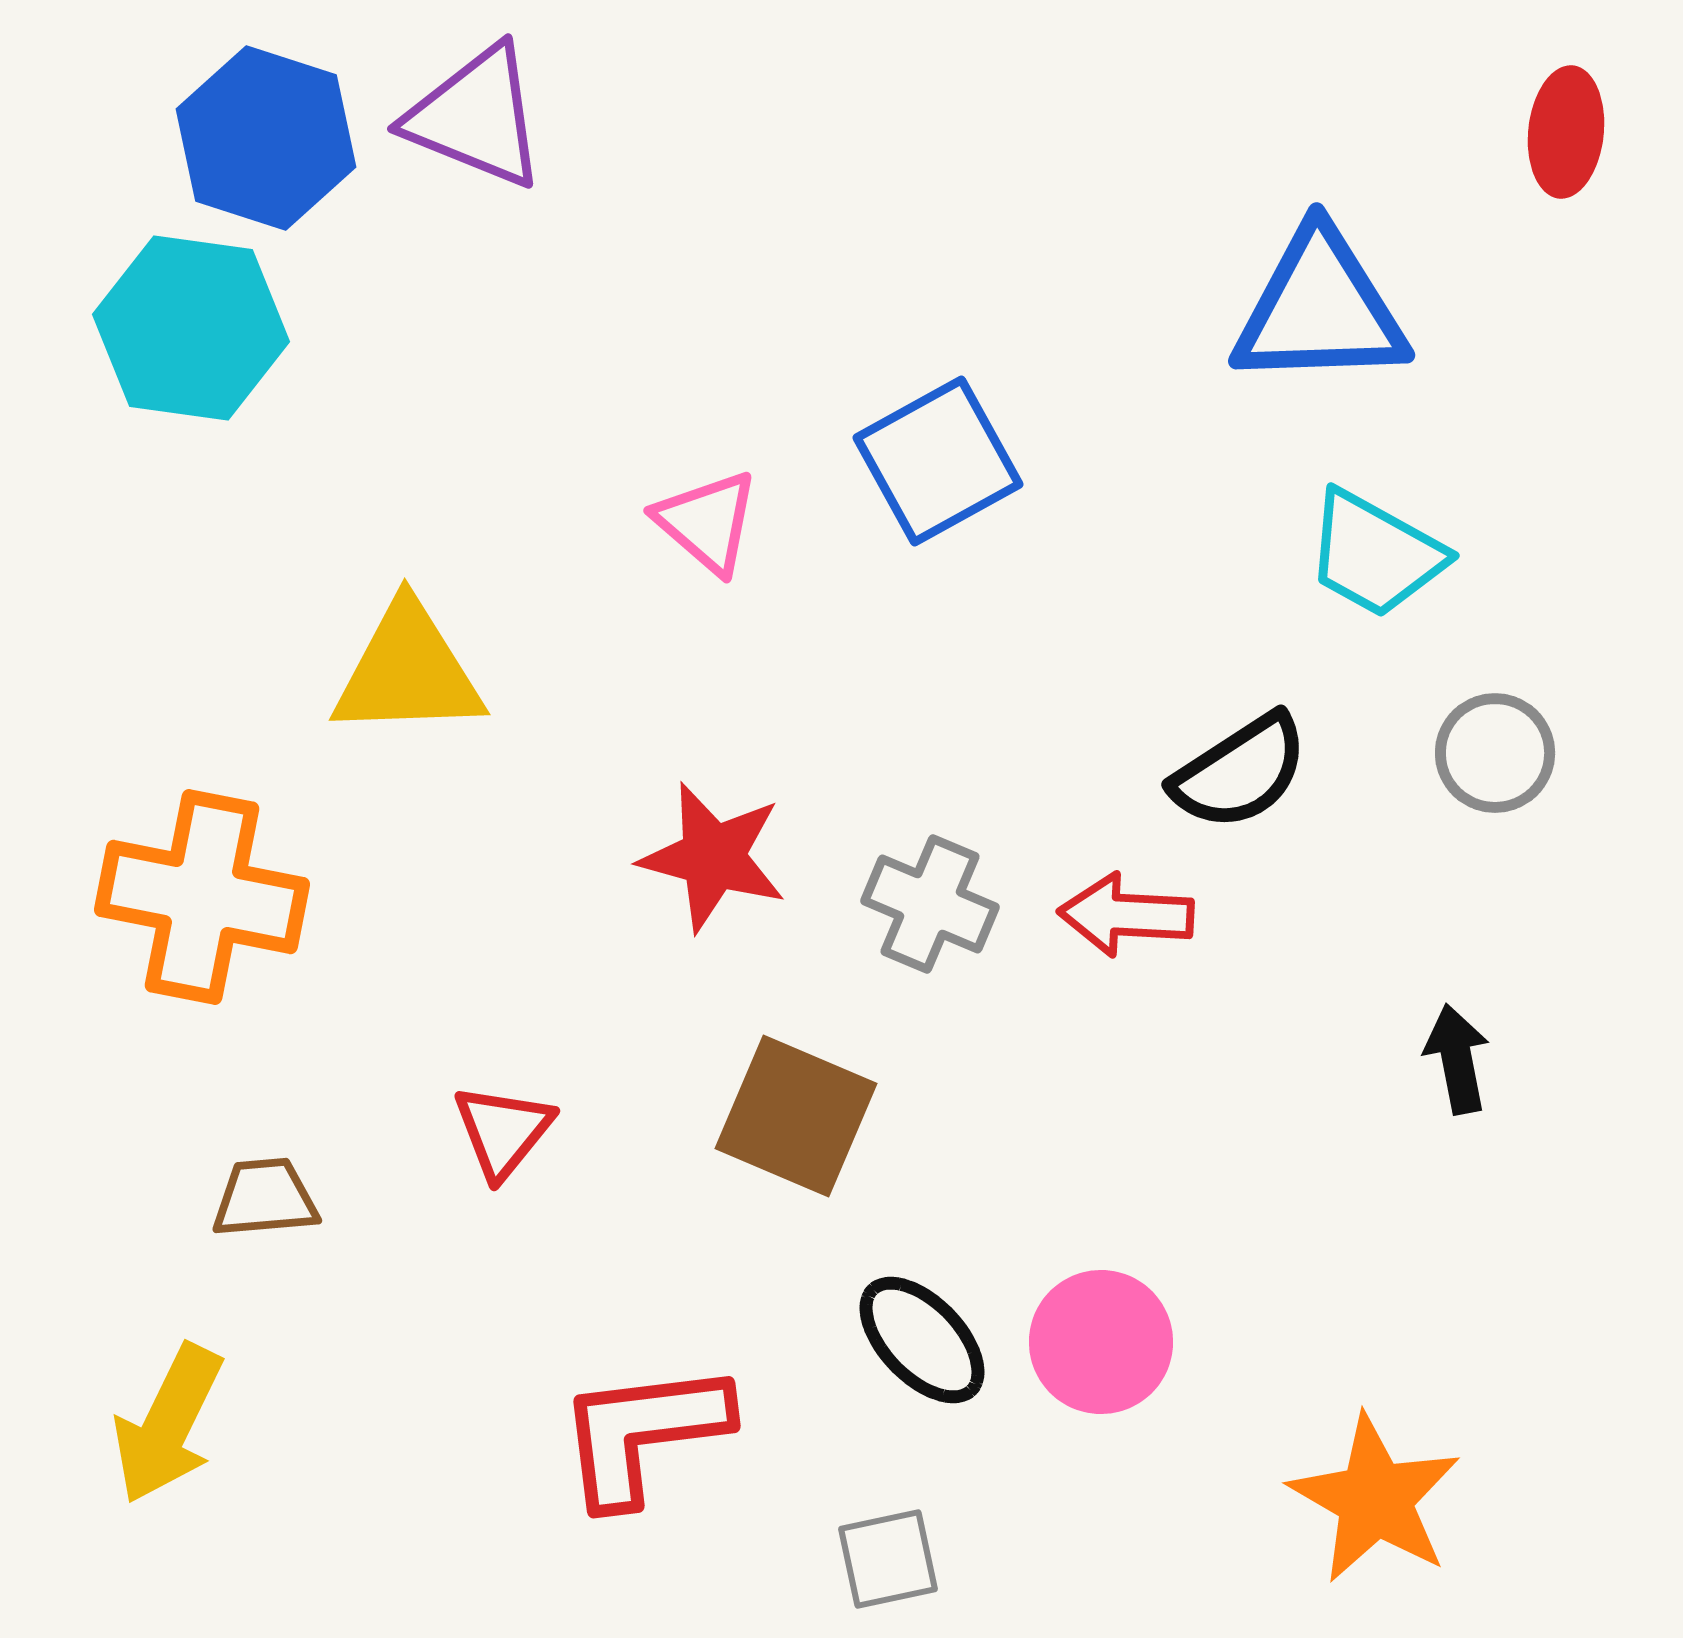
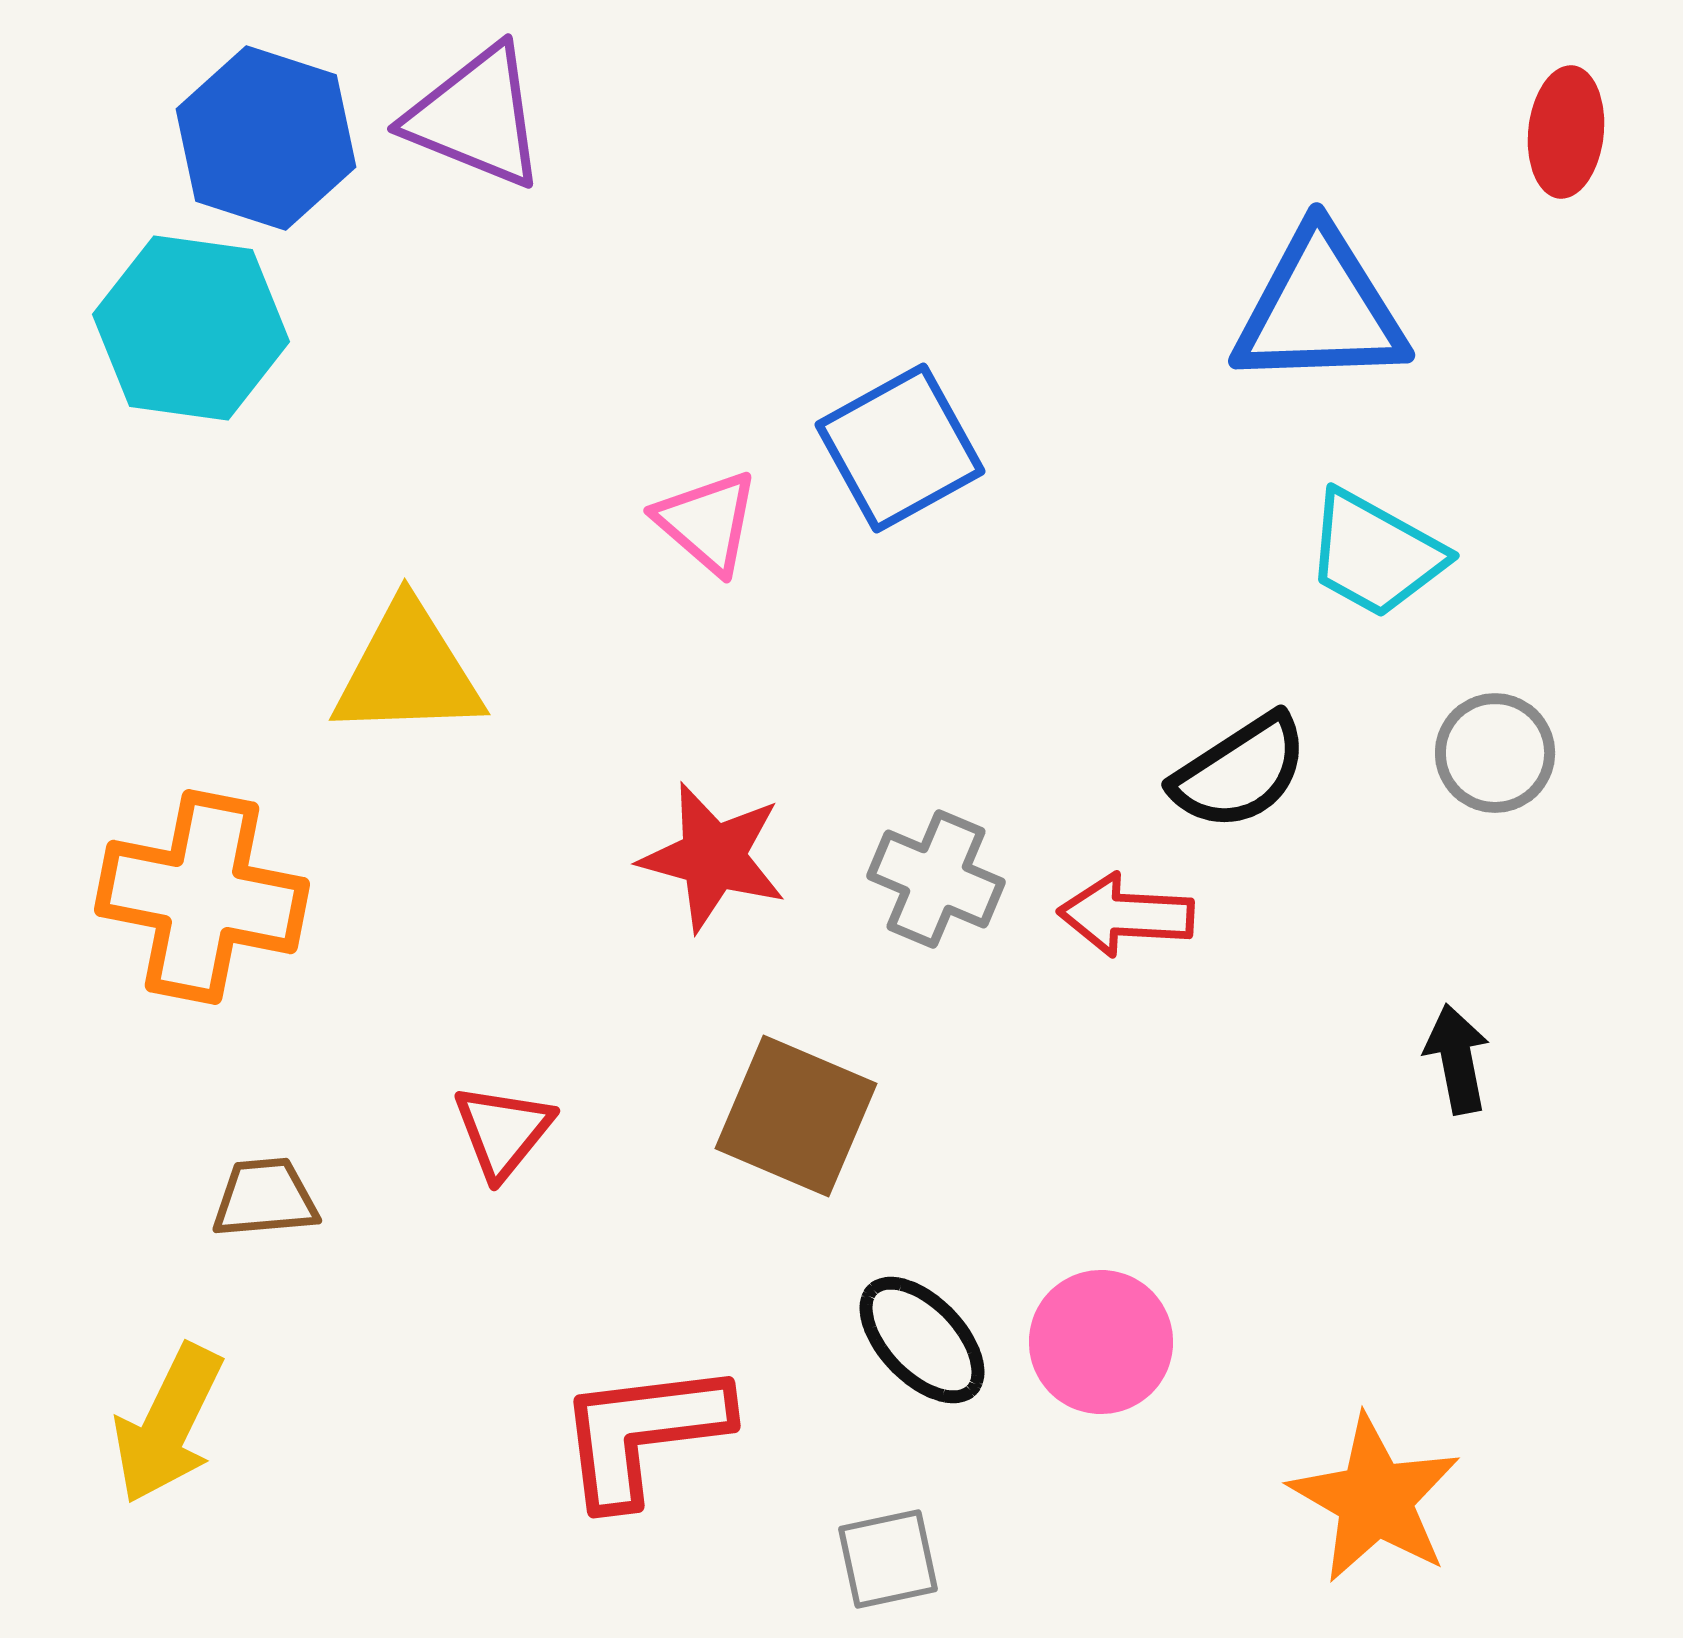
blue square: moved 38 px left, 13 px up
gray cross: moved 6 px right, 25 px up
